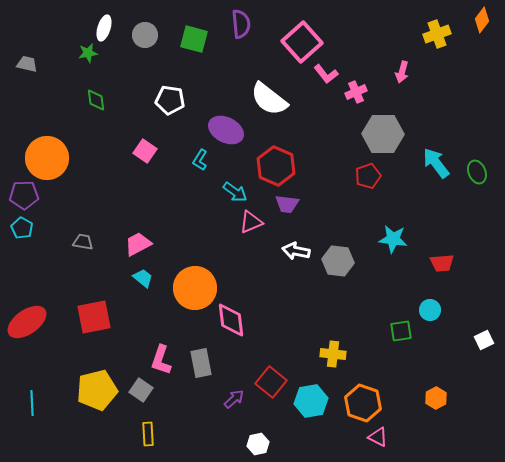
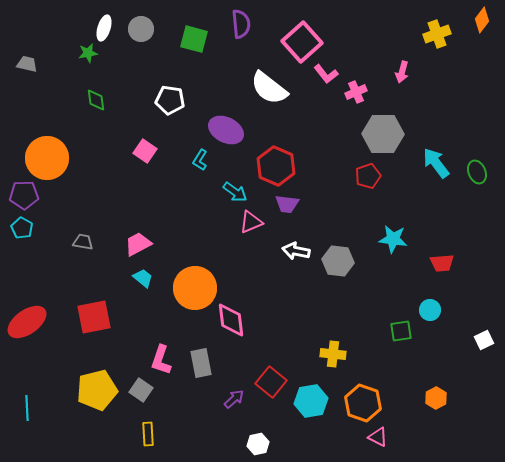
gray circle at (145, 35): moved 4 px left, 6 px up
white semicircle at (269, 99): moved 11 px up
cyan line at (32, 403): moved 5 px left, 5 px down
